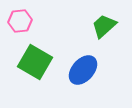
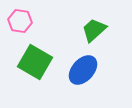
pink hexagon: rotated 15 degrees clockwise
green trapezoid: moved 10 px left, 4 px down
